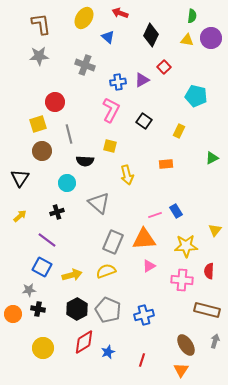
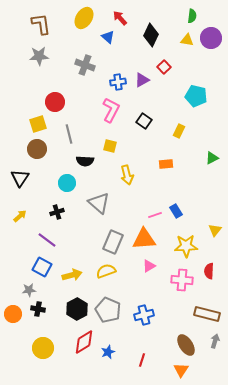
red arrow at (120, 13): moved 5 px down; rotated 28 degrees clockwise
brown circle at (42, 151): moved 5 px left, 2 px up
brown rectangle at (207, 310): moved 4 px down
